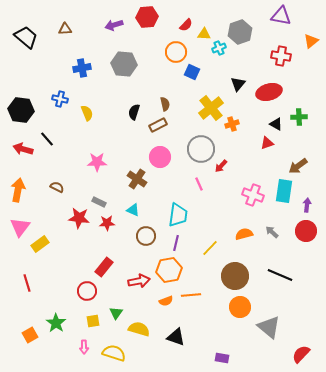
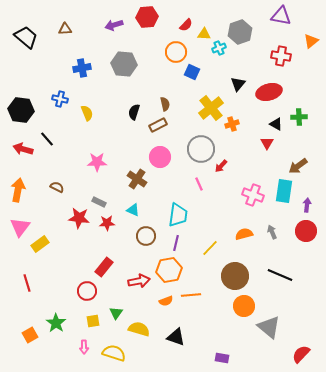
red triangle at (267, 143): rotated 40 degrees counterclockwise
gray arrow at (272, 232): rotated 24 degrees clockwise
orange circle at (240, 307): moved 4 px right, 1 px up
